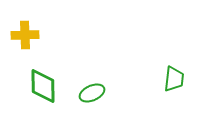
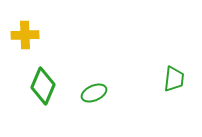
green diamond: rotated 24 degrees clockwise
green ellipse: moved 2 px right
